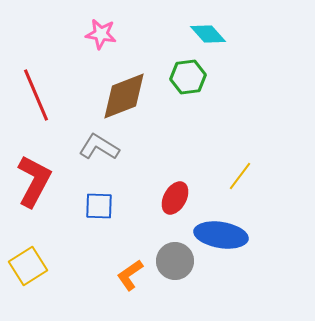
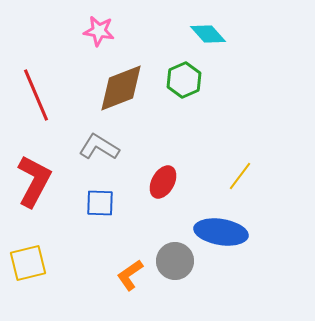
pink star: moved 2 px left, 3 px up
green hexagon: moved 4 px left, 3 px down; rotated 16 degrees counterclockwise
brown diamond: moved 3 px left, 8 px up
red ellipse: moved 12 px left, 16 px up
blue square: moved 1 px right, 3 px up
blue ellipse: moved 3 px up
yellow square: moved 3 px up; rotated 18 degrees clockwise
